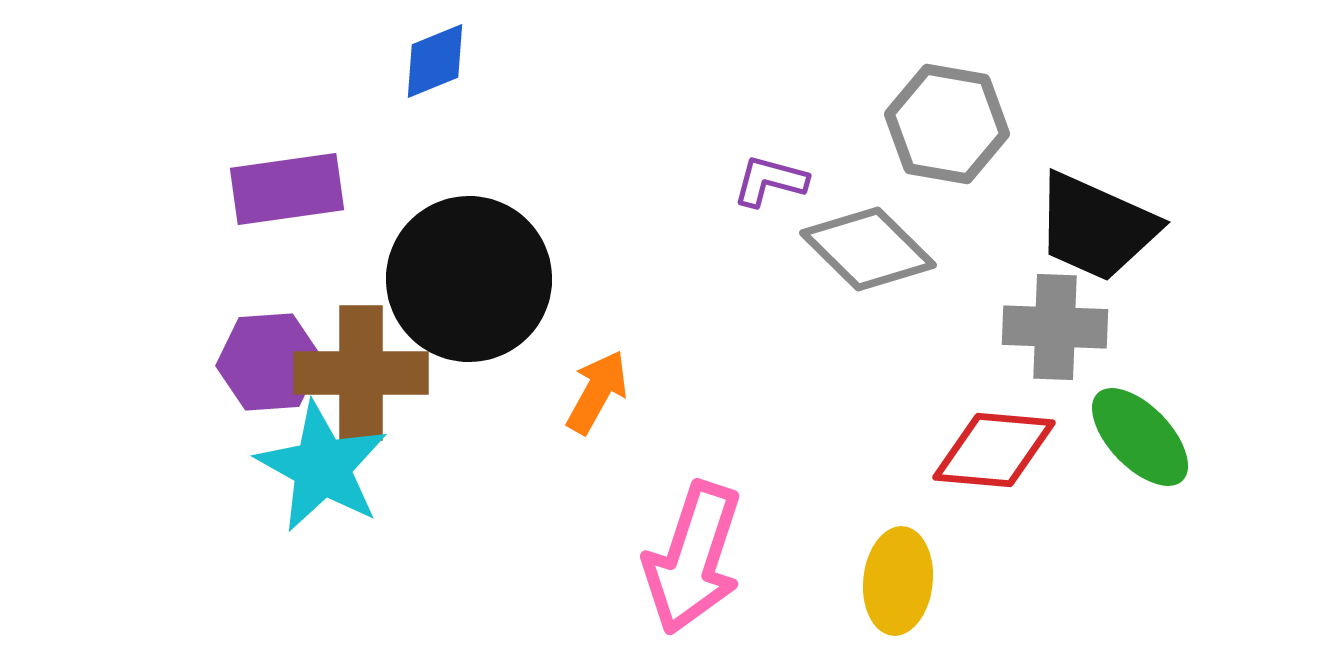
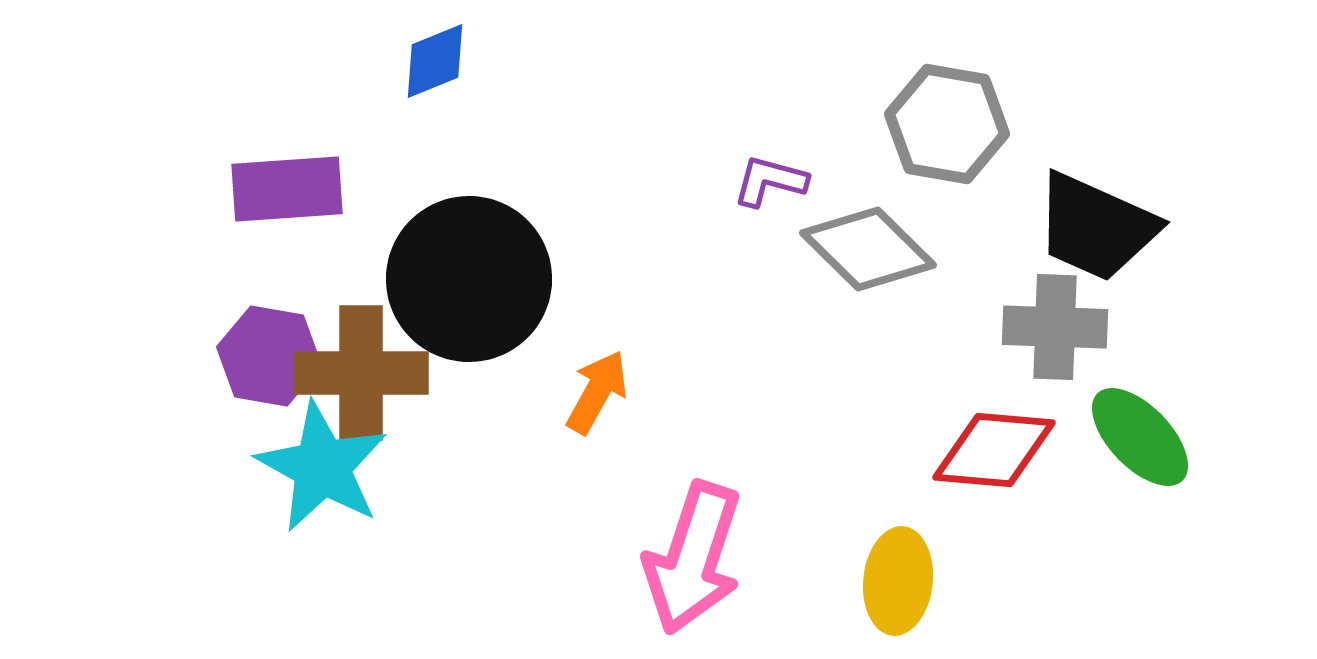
purple rectangle: rotated 4 degrees clockwise
purple hexagon: moved 6 px up; rotated 14 degrees clockwise
